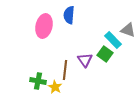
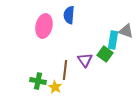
gray triangle: moved 2 px left, 1 px down
cyan rectangle: rotated 54 degrees clockwise
